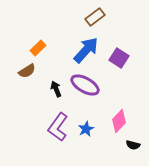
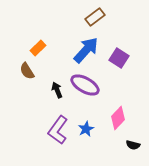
brown semicircle: rotated 90 degrees clockwise
black arrow: moved 1 px right, 1 px down
pink diamond: moved 1 px left, 3 px up
purple L-shape: moved 3 px down
